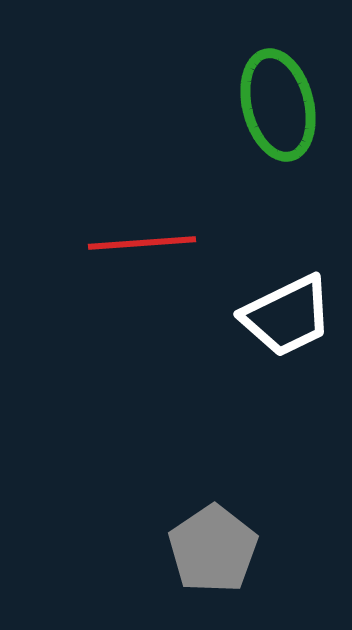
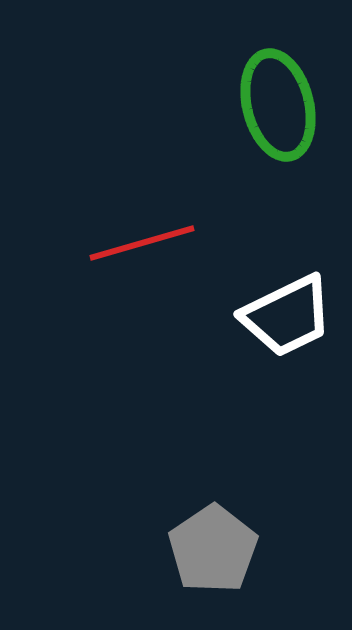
red line: rotated 12 degrees counterclockwise
